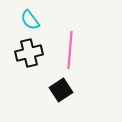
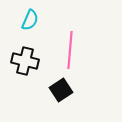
cyan semicircle: rotated 120 degrees counterclockwise
black cross: moved 4 px left, 8 px down; rotated 28 degrees clockwise
